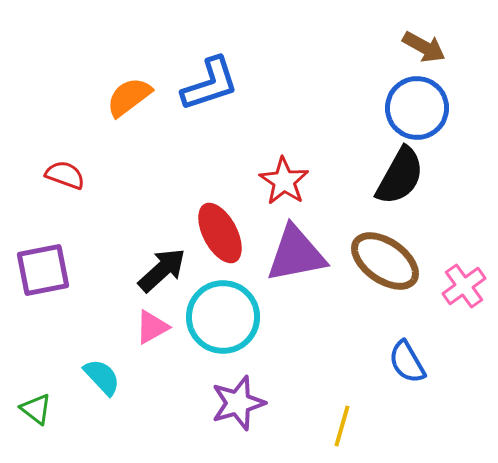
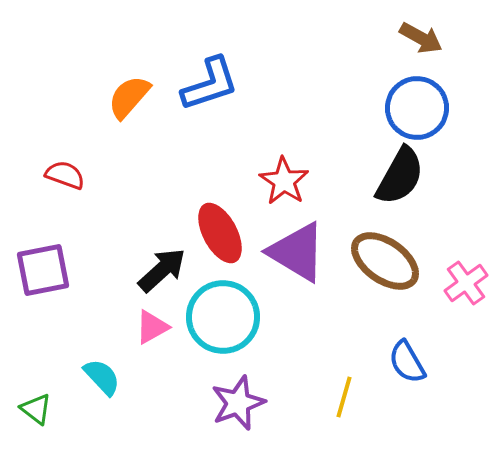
brown arrow: moved 3 px left, 9 px up
orange semicircle: rotated 12 degrees counterclockwise
purple triangle: moved 1 px right, 2 px up; rotated 42 degrees clockwise
pink cross: moved 2 px right, 3 px up
purple star: rotated 4 degrees counterclockwise
yellow line: moved 2 px right, 29 px up
